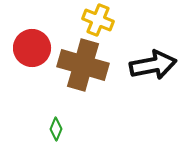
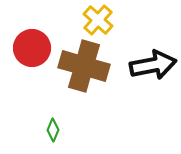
yellow cross: rotated 20 degrees clockwise
brown cross: moved 1 px right, 1 px down
green diamond: moved 3 px left, 1 px down
